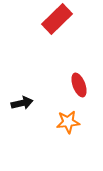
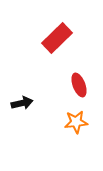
red rectangle: moved 19 px down
orange star: moved 8 px right
